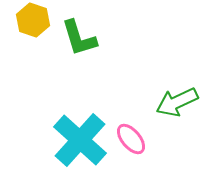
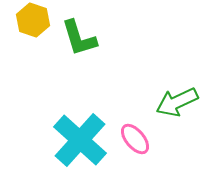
pink ellipse: moved 4 px right
